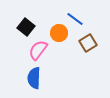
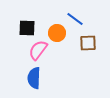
black square: moved 1 px right, 1 px down; rotated 36 degrees counterclockwise
orange circle: moved 2 px left
brown square: rotated 30 degrees clockwise
